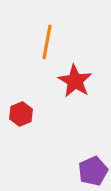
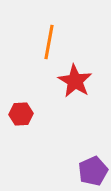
orange line: moved 2 px right
red hexagon: rotated 20 degrees clockwise
